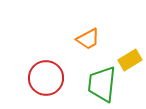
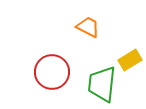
orange trapezoid: moved 12 px up; rotated 125 degrees counterclockwise
red circle: moved 6 px right, 6 px up
